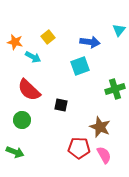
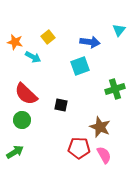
red semicircle: moved 3 px left, 4 px down
green arrow: rotated 54 degrees counterclockwise
